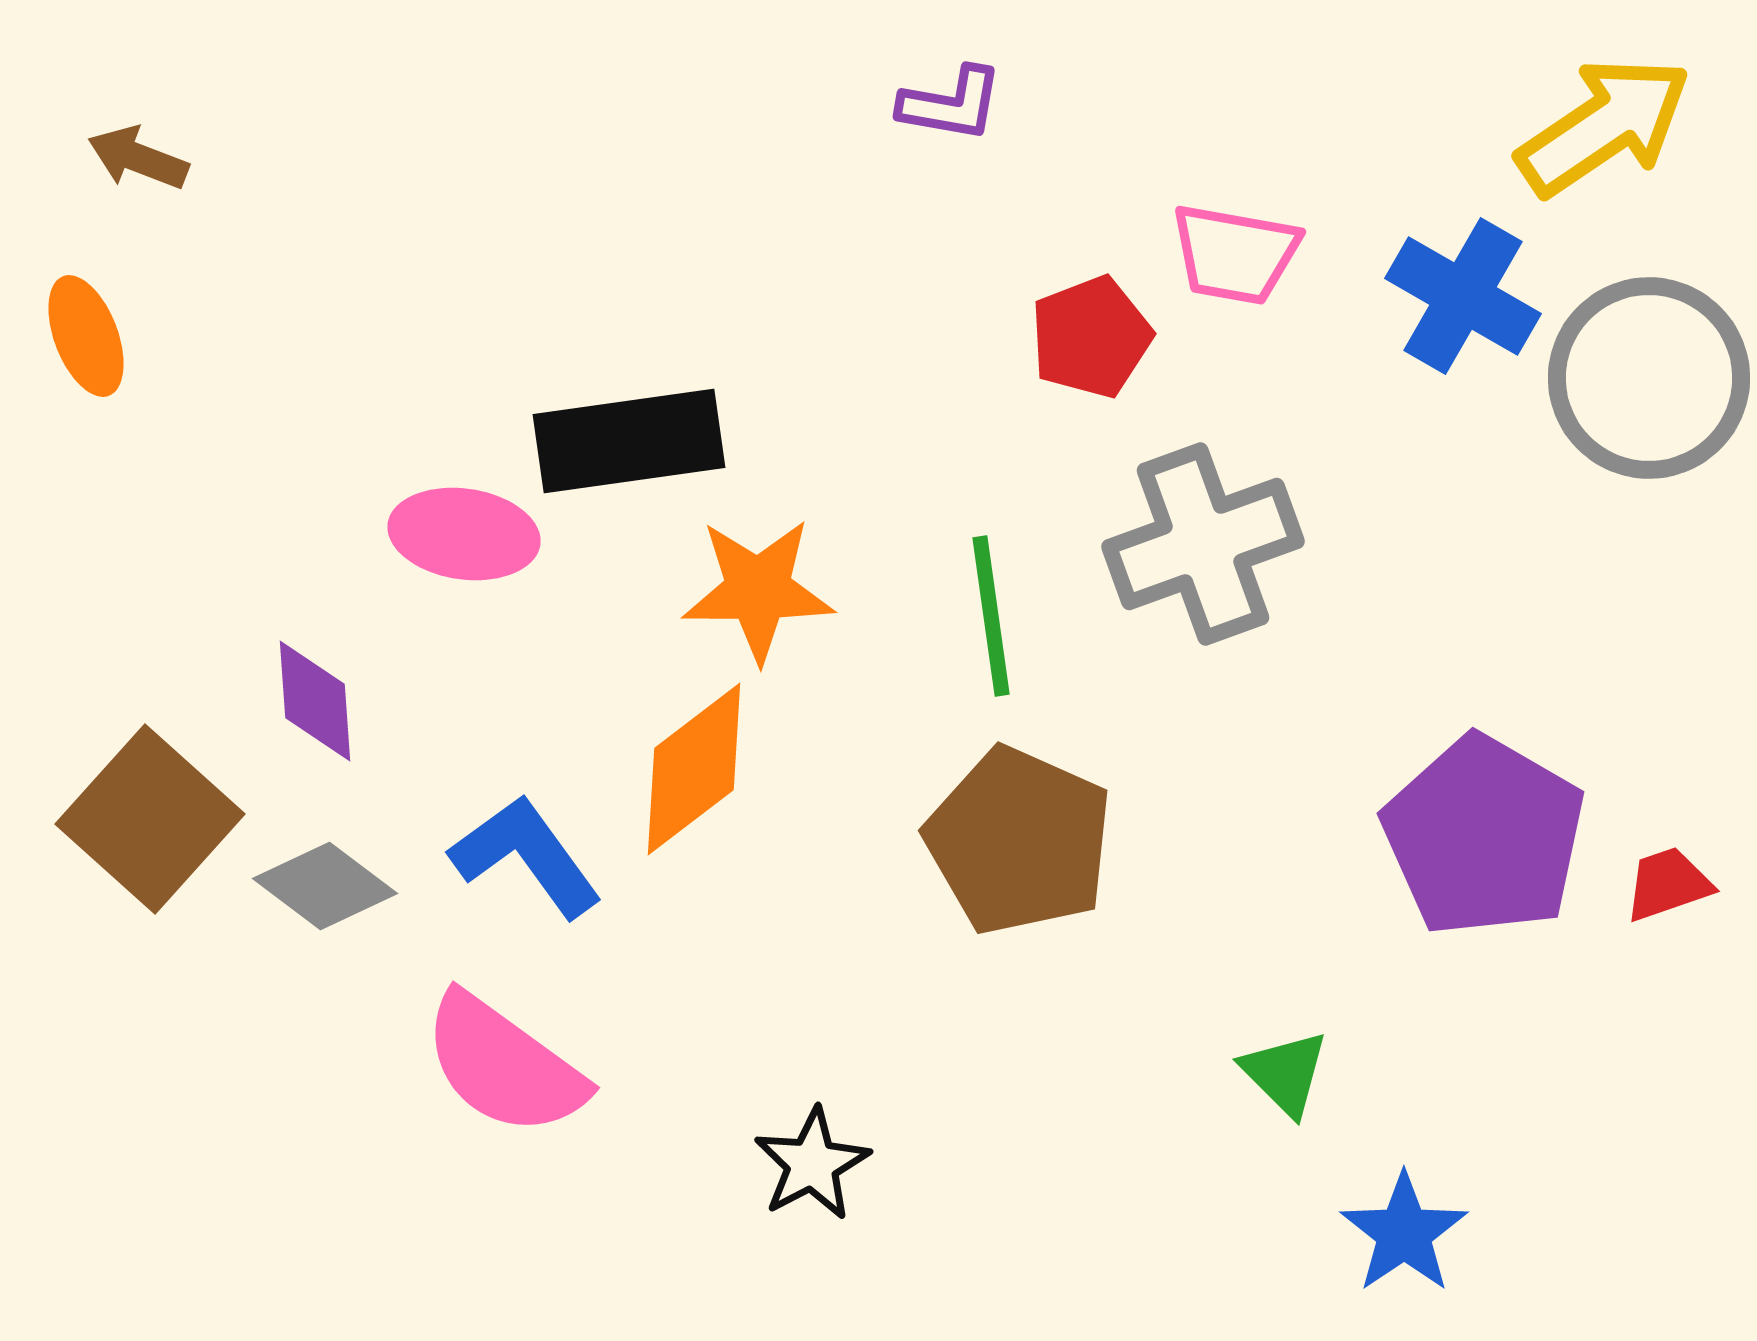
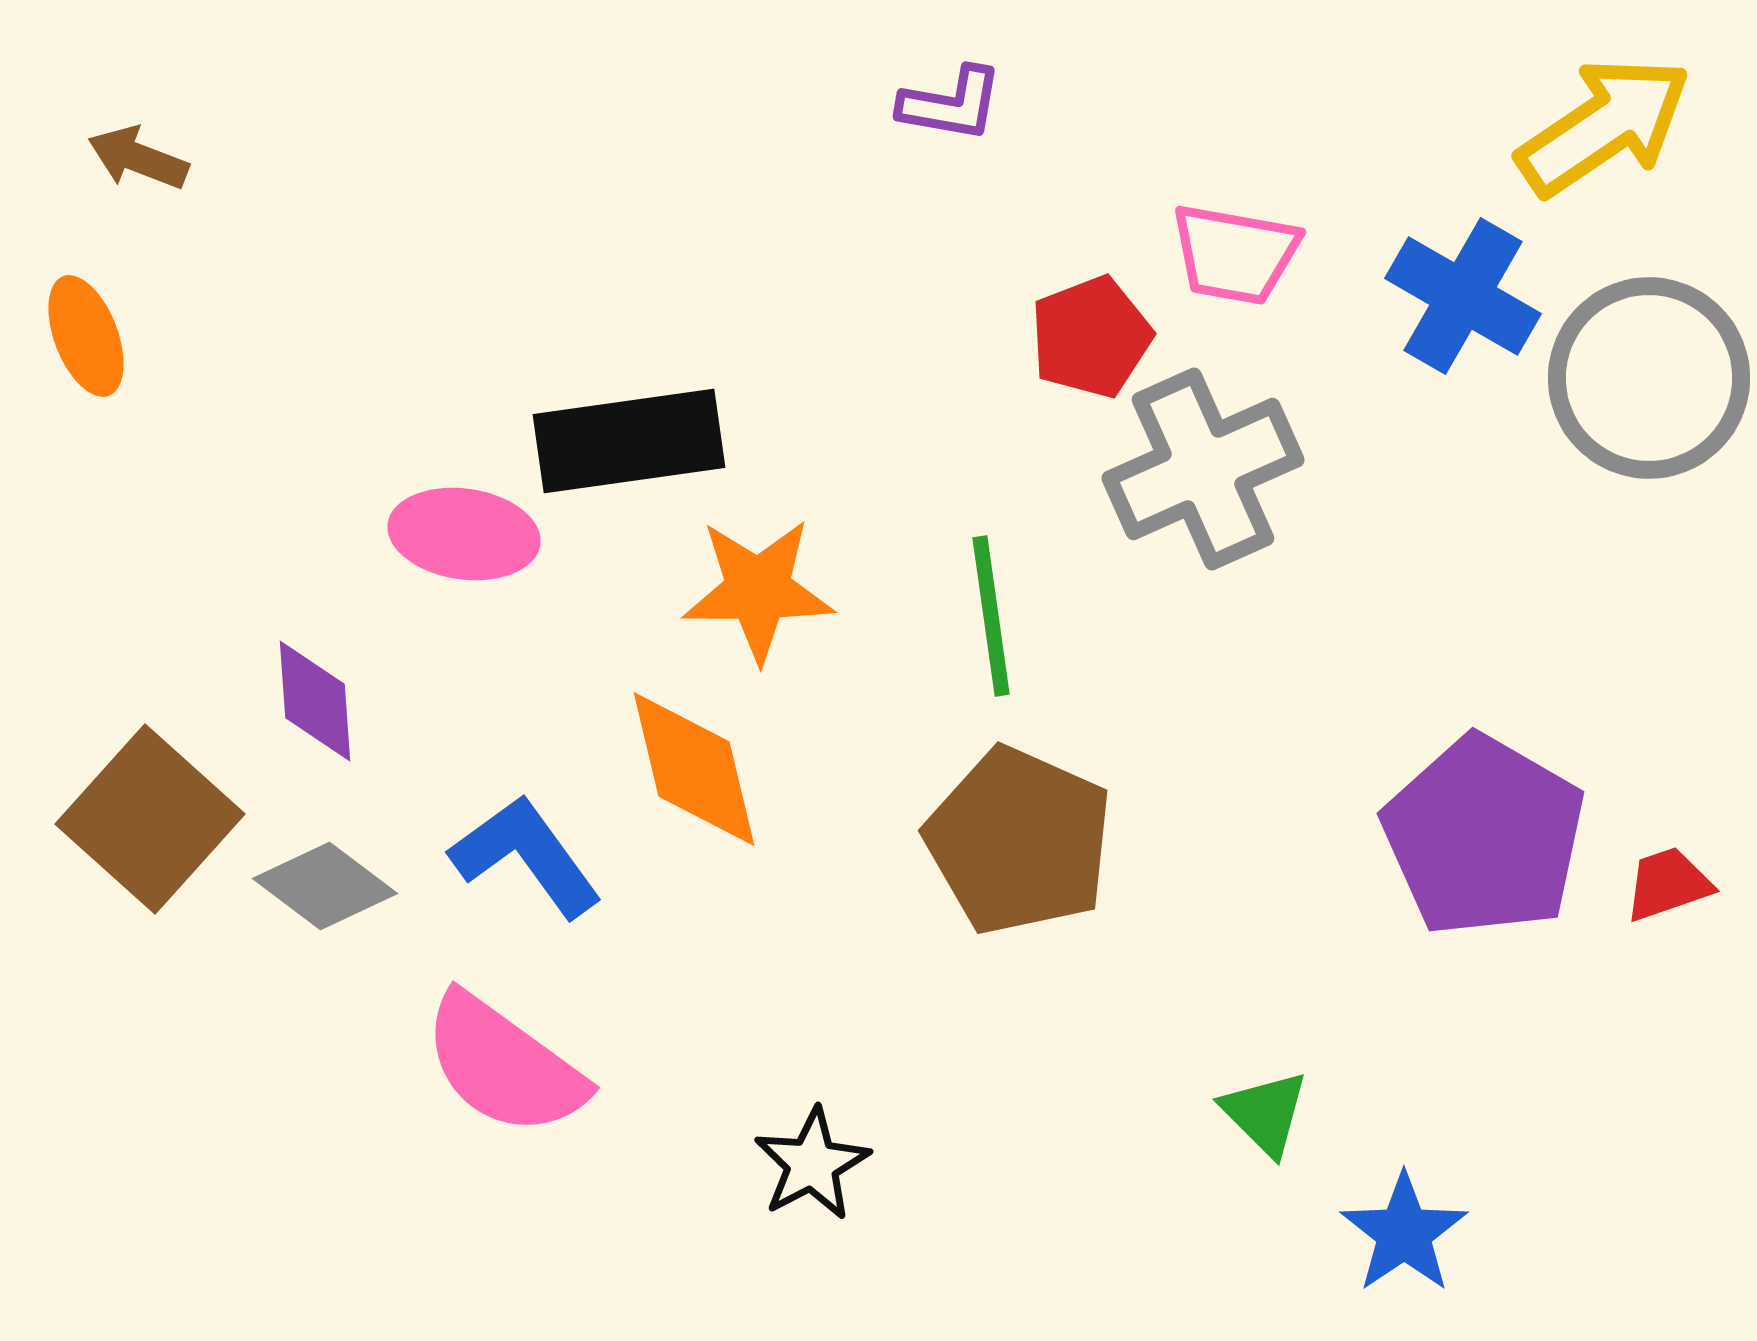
gray cross: moved 75 px up; rotated 4 degrees counterclockwise
orange diamond: rotated 66 degrees counterclockwise
green triangle: moved 20 px left, 40 px down
